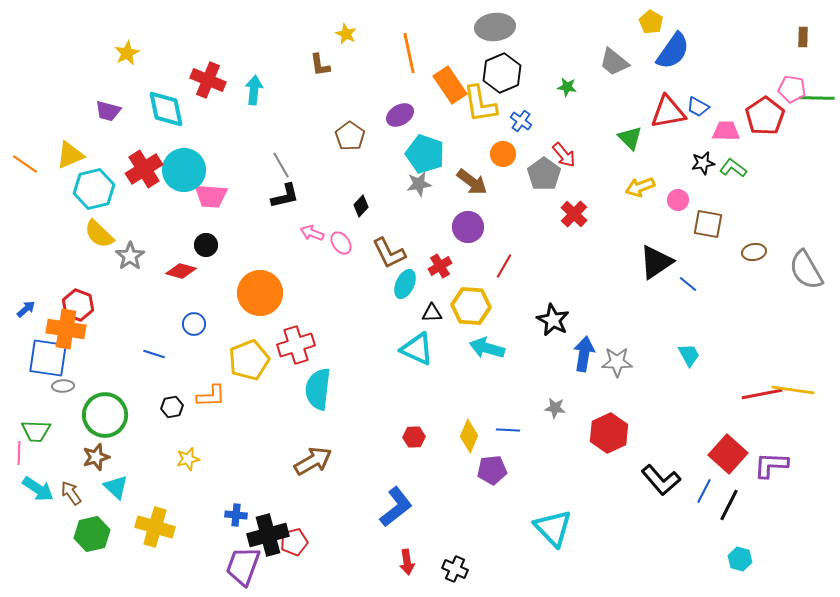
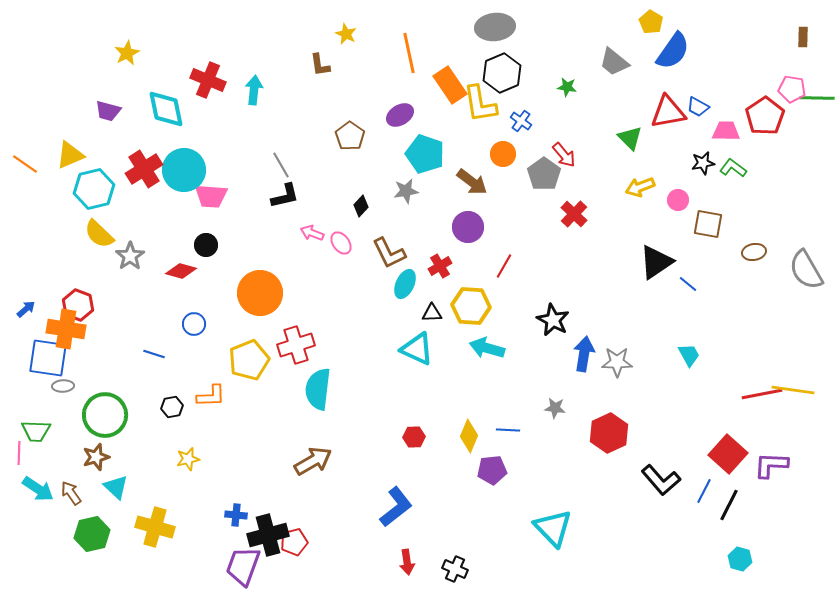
gray star at (419, 184): moved 13 px left, 7 px down
